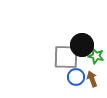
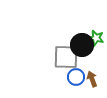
green star: moved 18 px up
